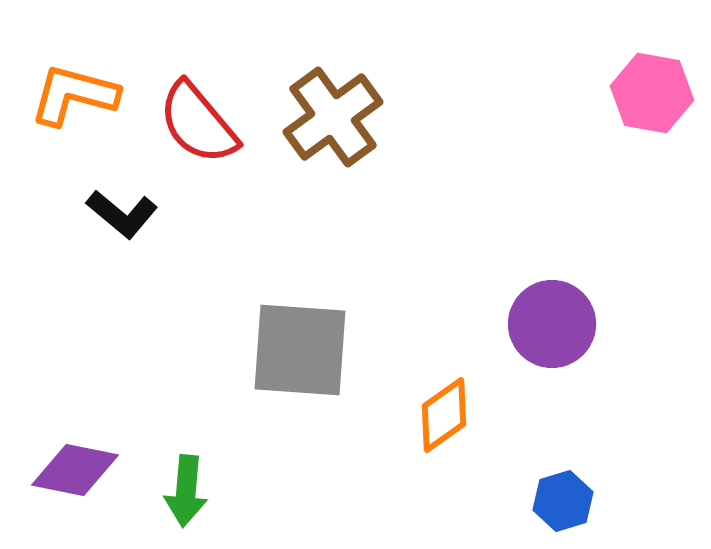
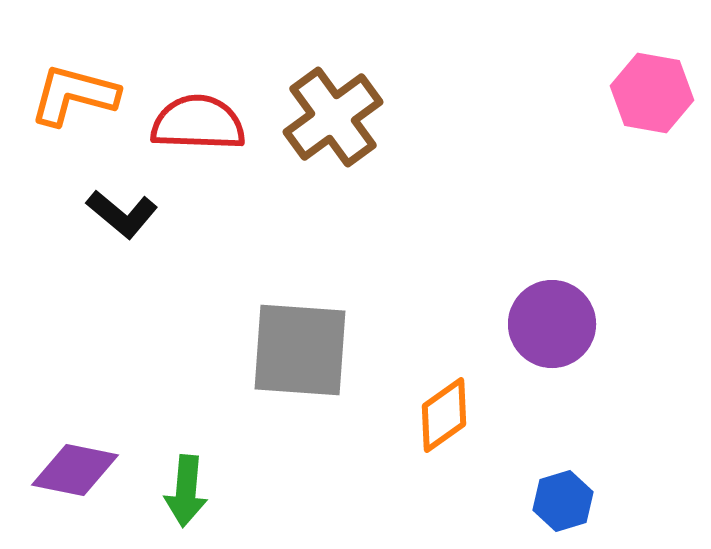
red semicircle: rotated 132 degrees clockwise
